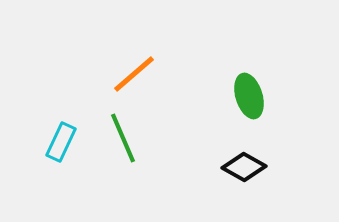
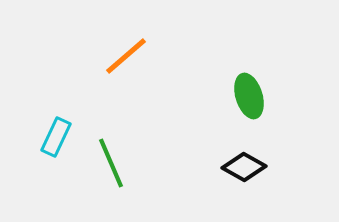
orange line: moved 8 px left, 18 px up
green line: moved 12 px left, 25 px down
cyan rectangle: moved 5 px left, 5 px up
